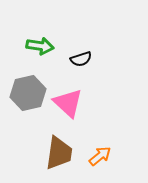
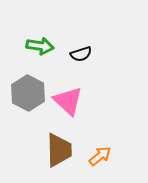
black semicircle: moved 5 px up
gray hexagon: rotated 20 degrees counterclockwise
pink triangle: moved 2 px up
brown trapezoid: moved 3 px up; rotated 9 degrees counterclockwise
